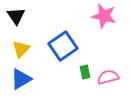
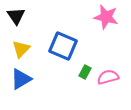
pink star: moved 2 px right, 1 px down
blue square: rotated 32 degrees counterclockwise
green rectangle: rotated 40 degrees clockwise
